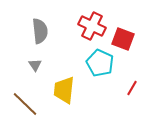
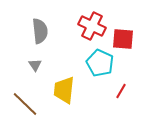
red square: rotated 15 degrees counterclockwise
red line: moved 11 px left, 3 px down
